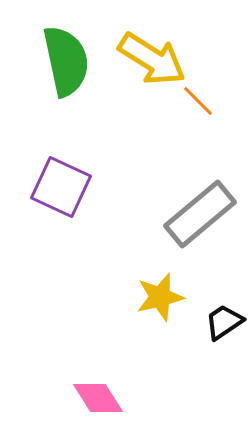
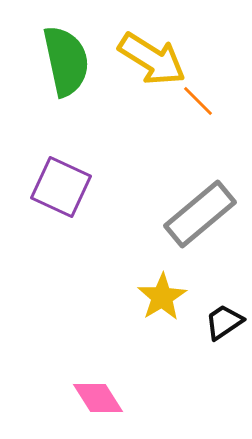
yellow star: moved 2 px right; rotated 18 degrees counterclockwise
